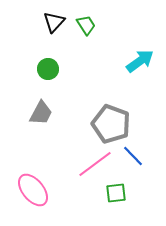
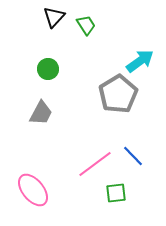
black triangle: moved 5 px up
gray pentagon: moved 7 px right, 30 px up; rotated 21 degrees clockwise
